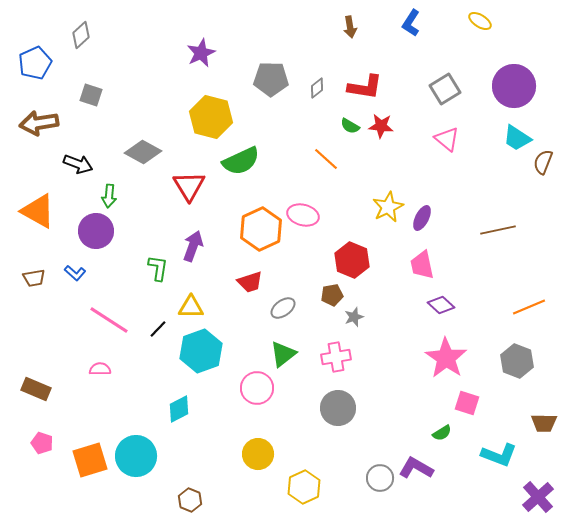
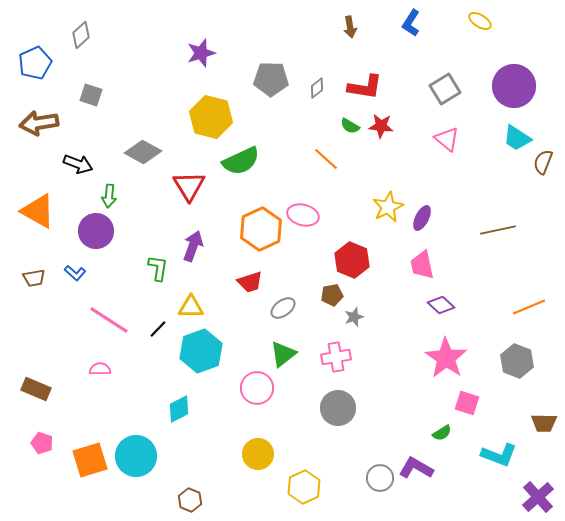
purple star at (201, 53): rotated 8 degrees clockwise
